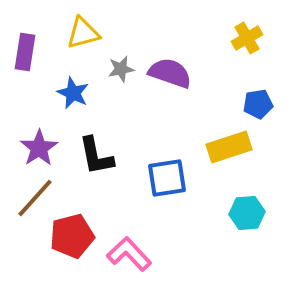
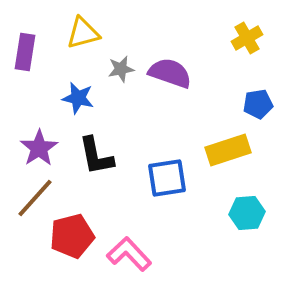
blue star: moved 5 px right, 5 px down; rotated 12 degrees counterclockwise
yellow rectangle: moved 1 px left, 3 px down
